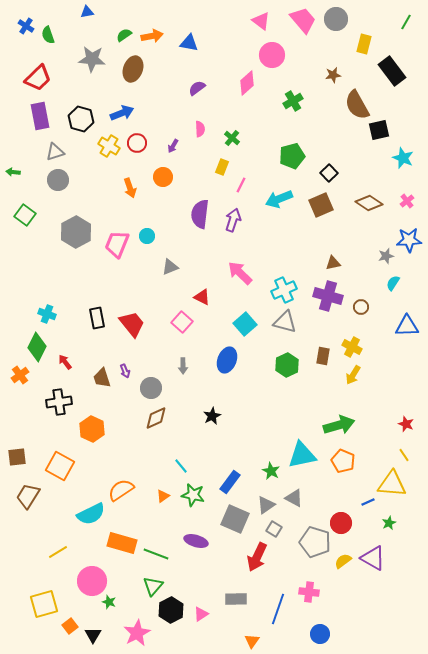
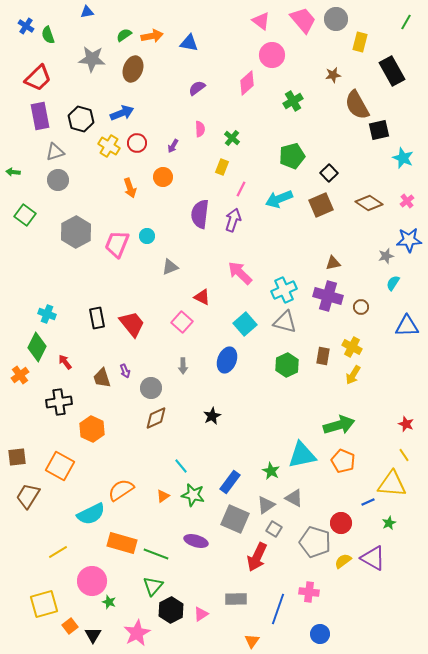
yellow rectangle at (364, 44): moved 4 px left, 2 px up
black rectangle at (392, 71): rotated 8 degrees clockwise
pink line at (241, 185): moved 4 px down
